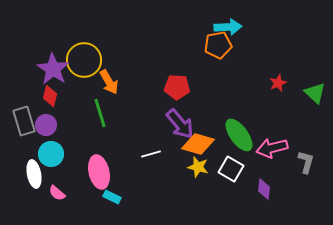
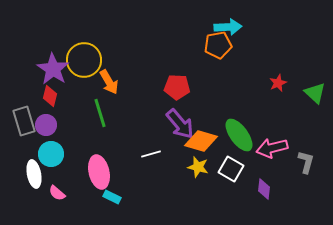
orange diamond: moved 3 px right, 3 px up
